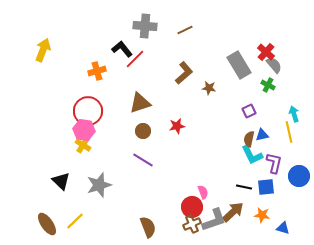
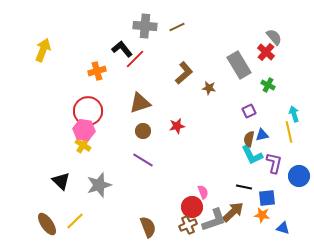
brown line at (185, 30): moved 8 px left, 3 px up
gray semicircle at (274, 65): moved 28 px up
blue square at (266, 187): moved 1 px right, 11 px down
brown cross at (192, 224): moved 4 px left, 1 px down
